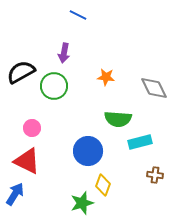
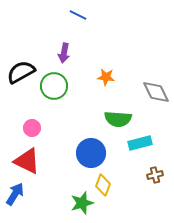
gray diamond: moved 2 px right, 4 px down
cyan rectangle: moved 1 px down
blue circle: moved 3 px right, 2 px down
brown cross: rotated 21 degrees counterclockwise
